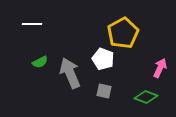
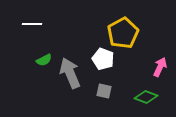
green semicircle: moved 4 px right, 2 px up
pink arrow: moved 1 px up
